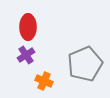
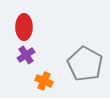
red ellipse: moved 4 px left
gray pentagon: rotated 20 degrees counterclockwise
